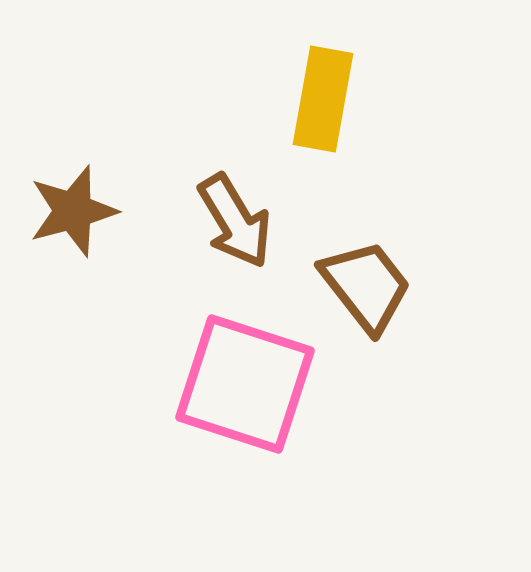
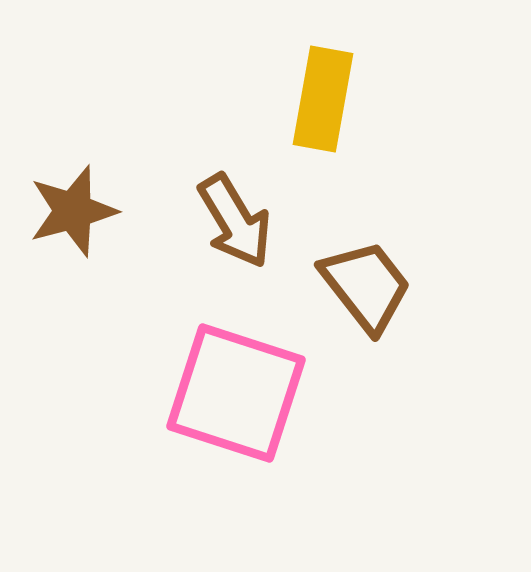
pink square: moved 9 px left, 9 px down
